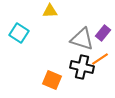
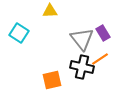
purple rectangle: rotated 70 degrees counterclockwise
gray triangle: rotated 35 degrees clockwise
orange square: rotated 36 degrees counterclockwise
